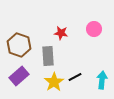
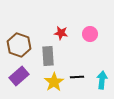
pink circle: moved 4 px left, 5 px down
black line: moved 2 px right; rotated 24 degrees clockwise
